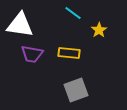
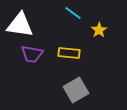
gray square: rotated 10 degrees counterclockwise
